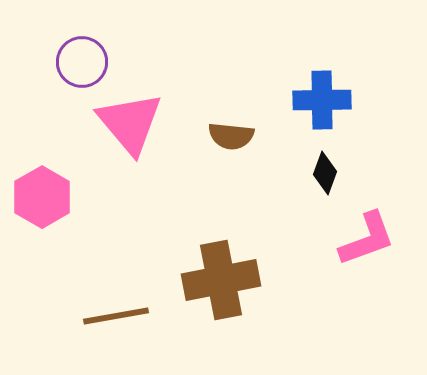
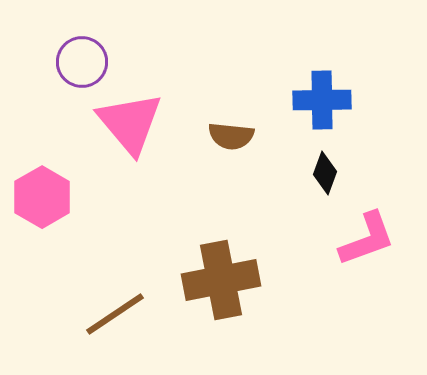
brown line: moved 1 px left, 2 px up; rotated 24 degrees counterclockwise
